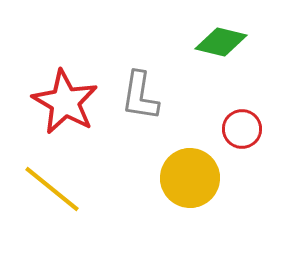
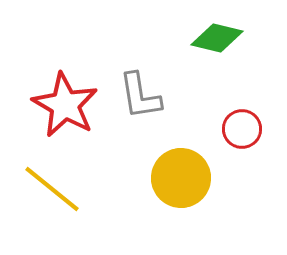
green diamond: moved 4 px left, 4 px up
gray L-shape: rotated 18 degrees counterclockwise
red star: moved 3 px down
yellow circle: moved 9 px left
